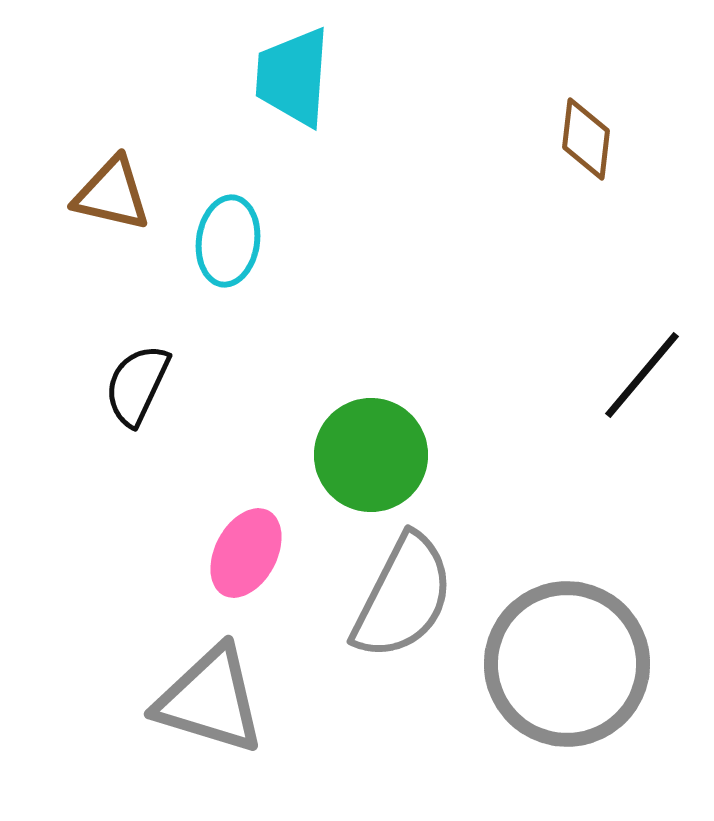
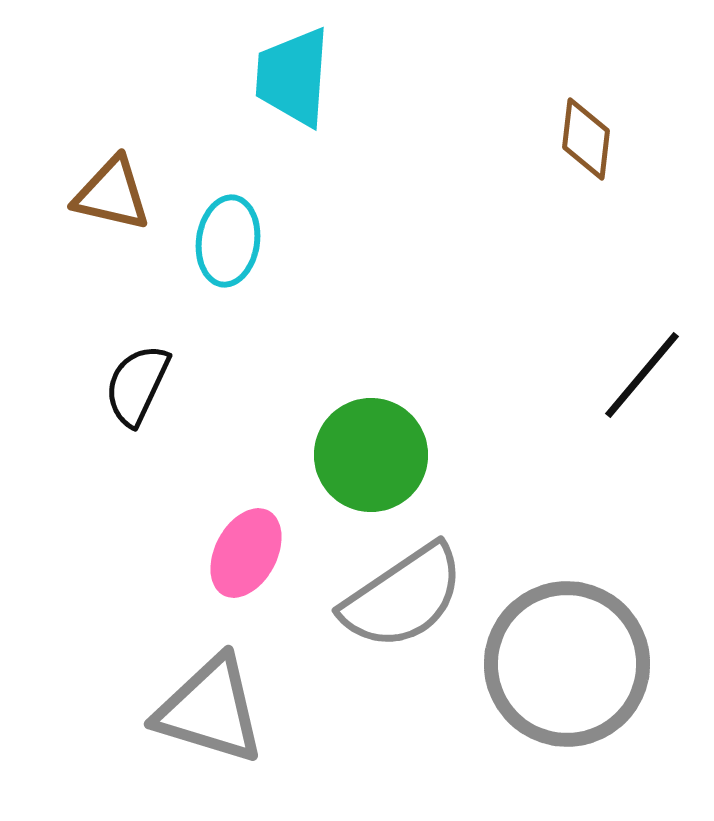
gray semicircle: rotated 29 degrees clockwise
gray triangle: moved 10 px down
